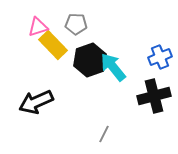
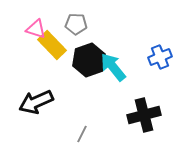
pink triangle: moved 2 px left, 2 px down; rotated 35 degrees clockwise
yellow rectangle: moved 1 px left
black hexagon: moved 1 px left
black cross: moved 10 px left, 19 px down
gray line: moved 22 px left
